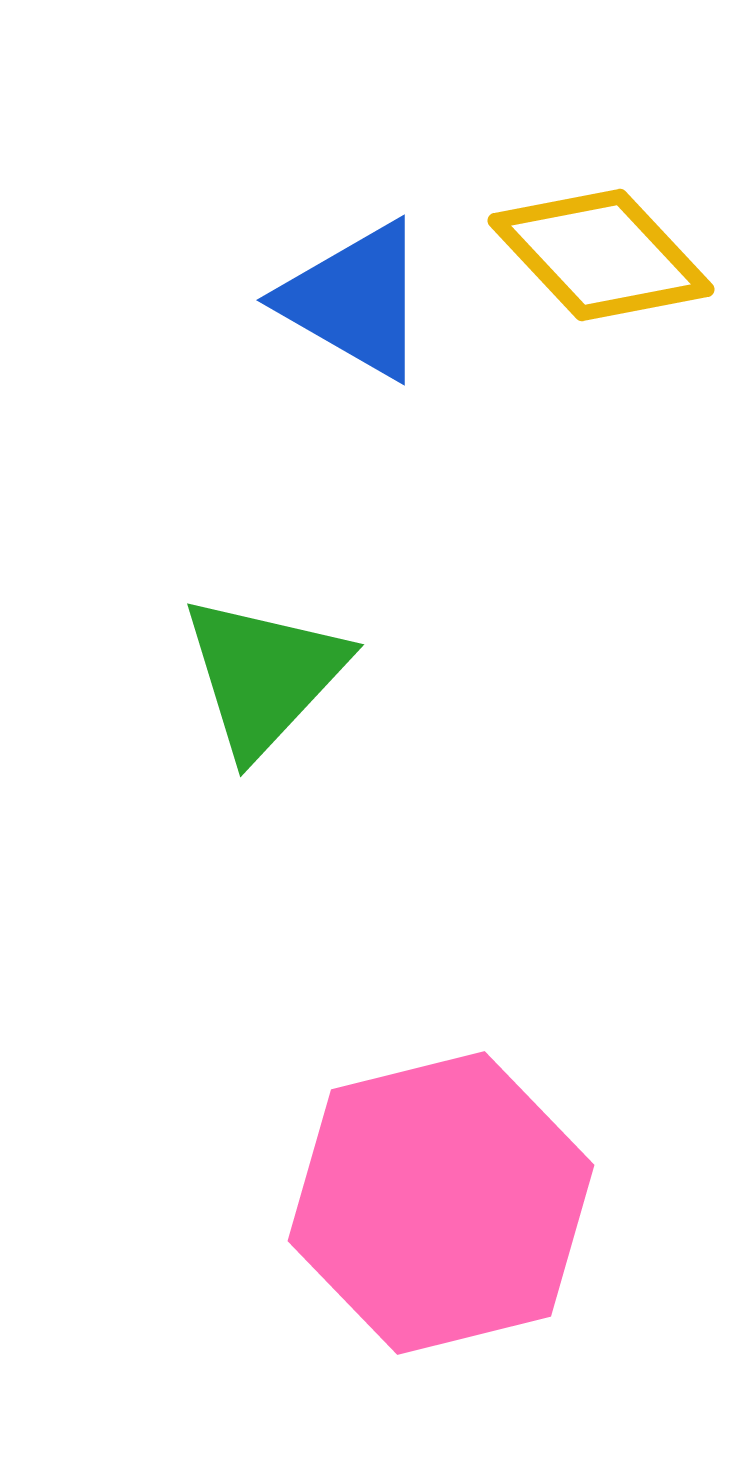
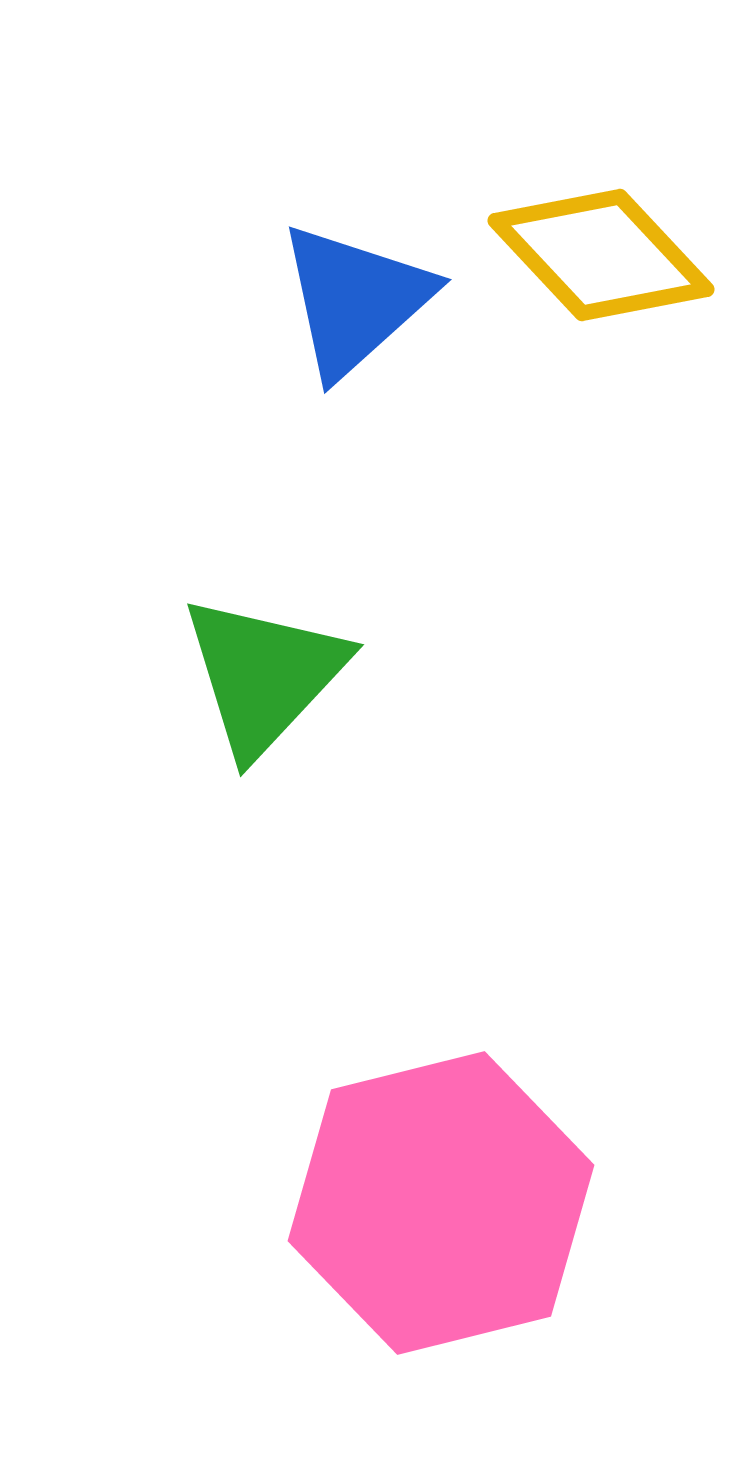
blue triangle: rotated 48 degrees clockwise
